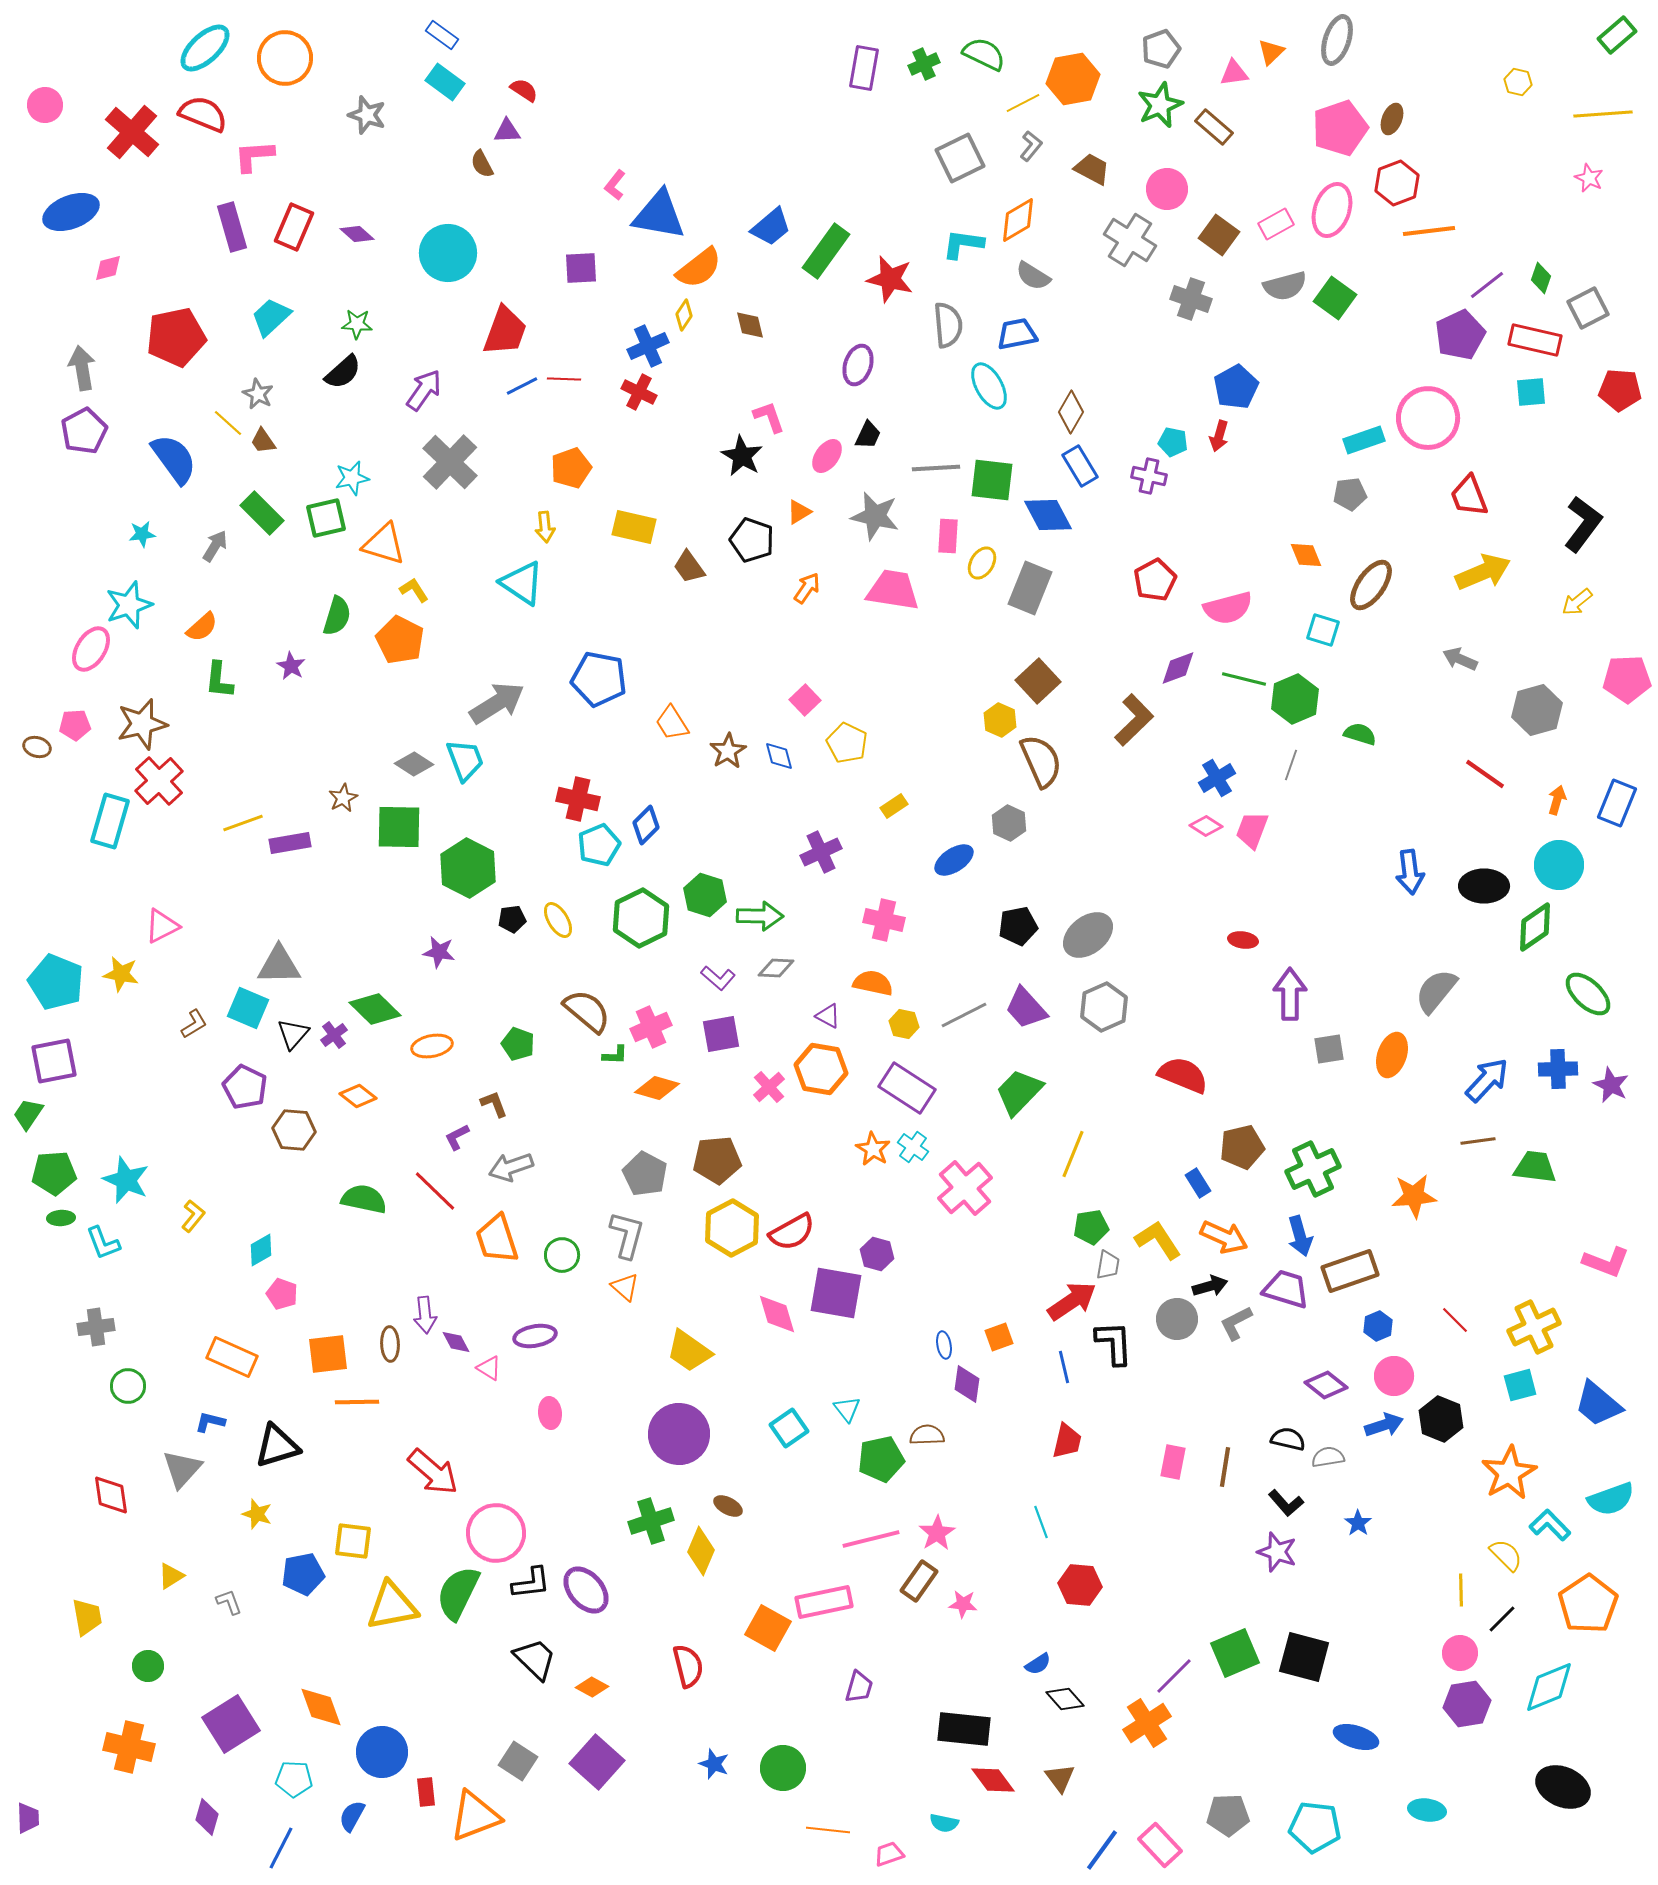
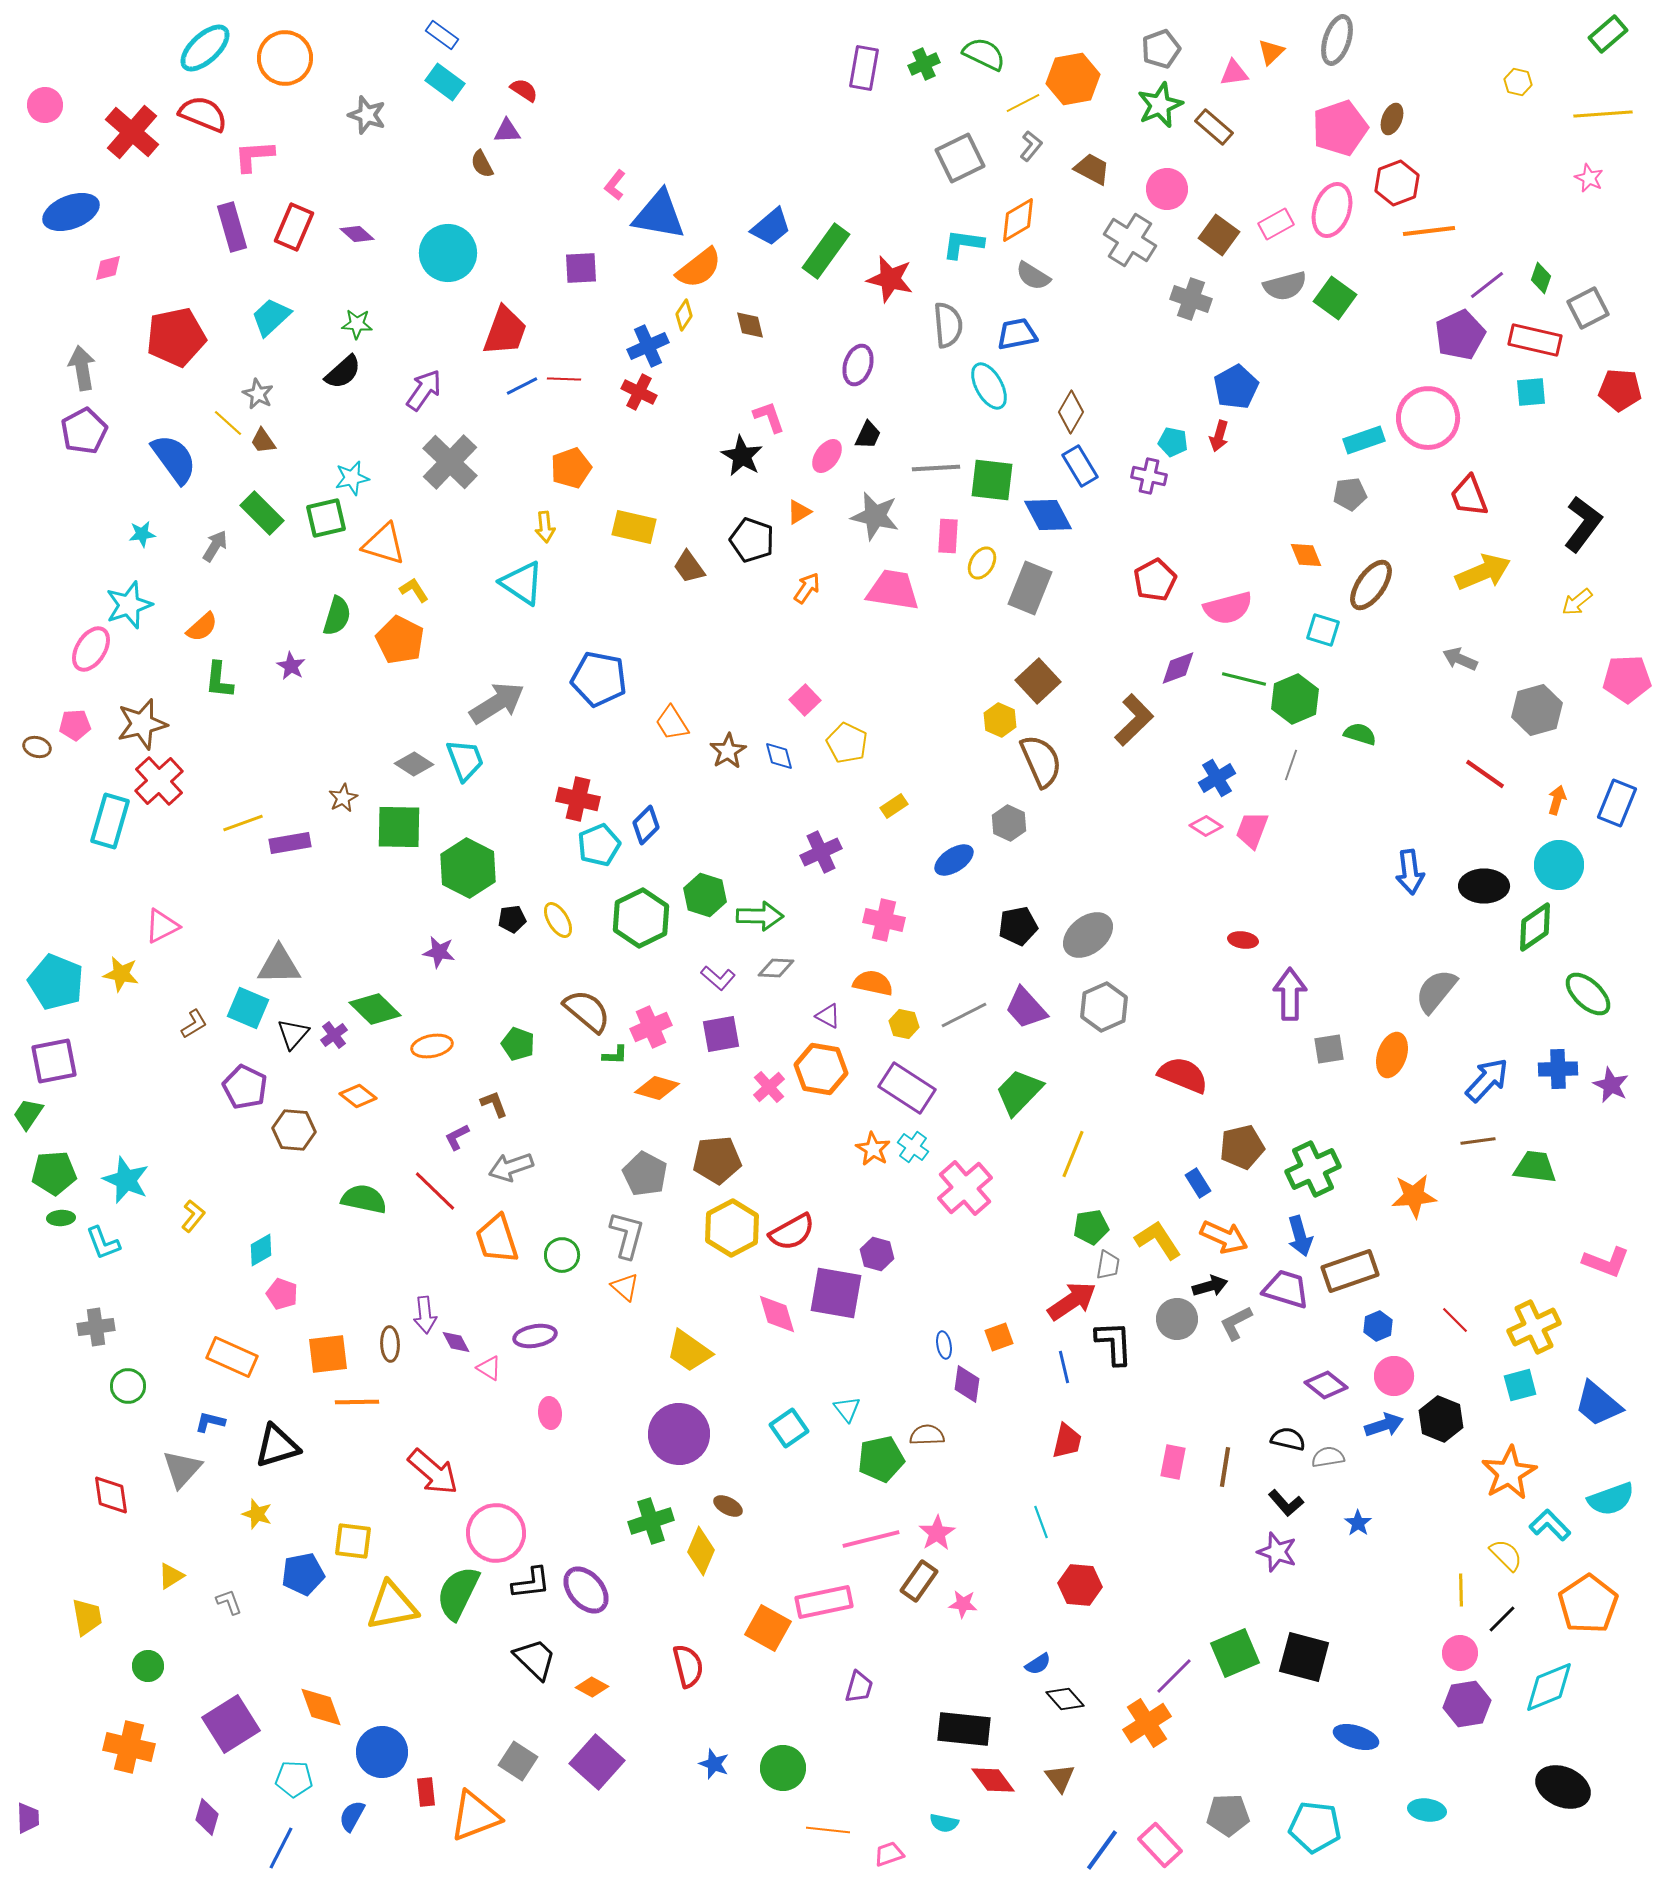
green rectangle at (1617, 35): moved 9 px left, 1 px up
